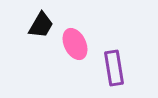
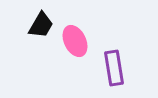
pink ellipse: moved 3 px up
